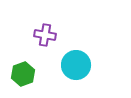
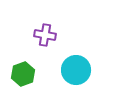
cyan circle: moved 5 px down
